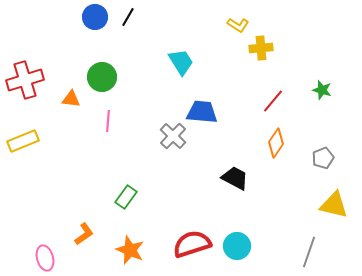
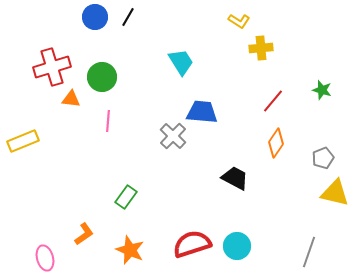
yellow L-shape: moved 1 px right, 4 px up
red cross: moved 27 px right, 13 px up
yellow triangle: moved 1 px right, 12 px up
